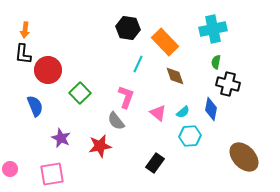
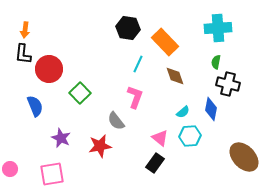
cyan cross: moved 5 px right, 1 px up; rotated 8 degrees clockwise
red circle: moved 1 px right, 1 px up
pink L-shape: moved 9 px right
pink triangle: moved 2 px right, 25 px down
